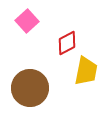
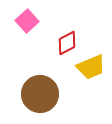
yellow trapezoid: moved 5 px right, 4 px up; rotated 56 degrees clockwise
brown circle: moved 10 px right, 6 px down
